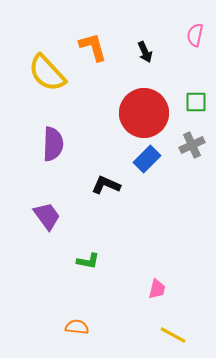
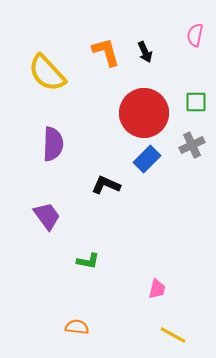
orange L-shape: moved 13 px right, 5 px down
